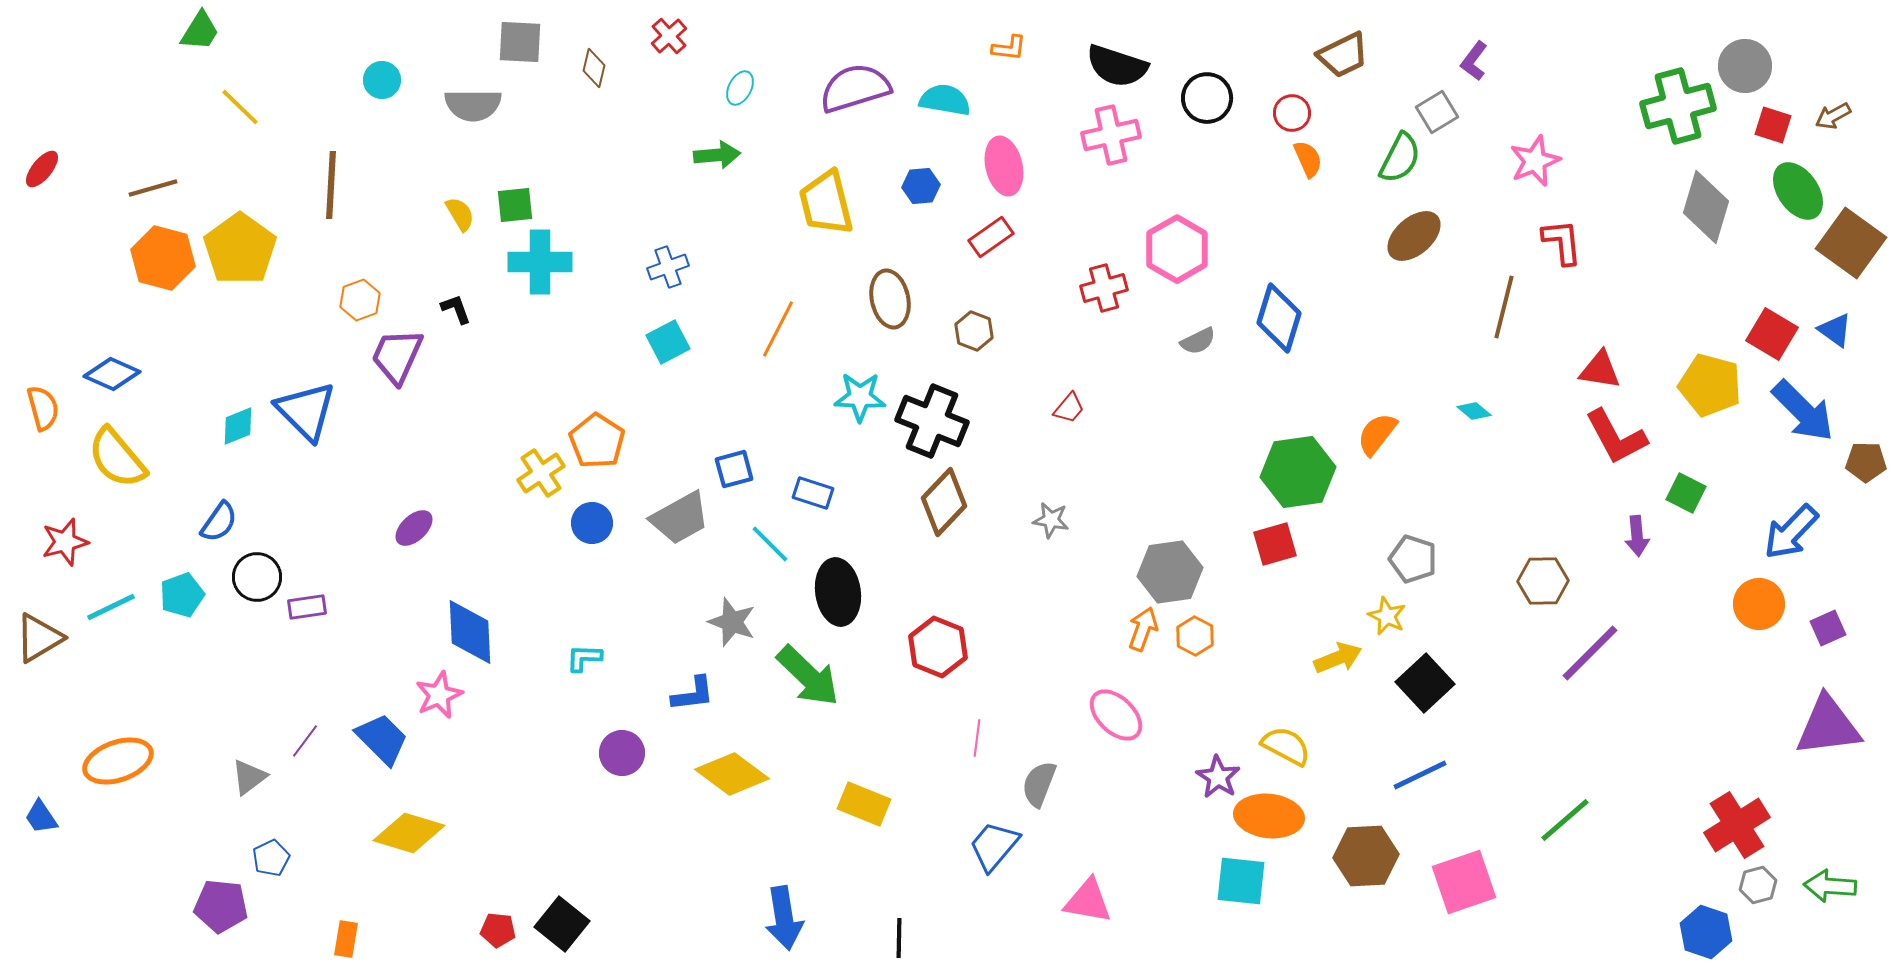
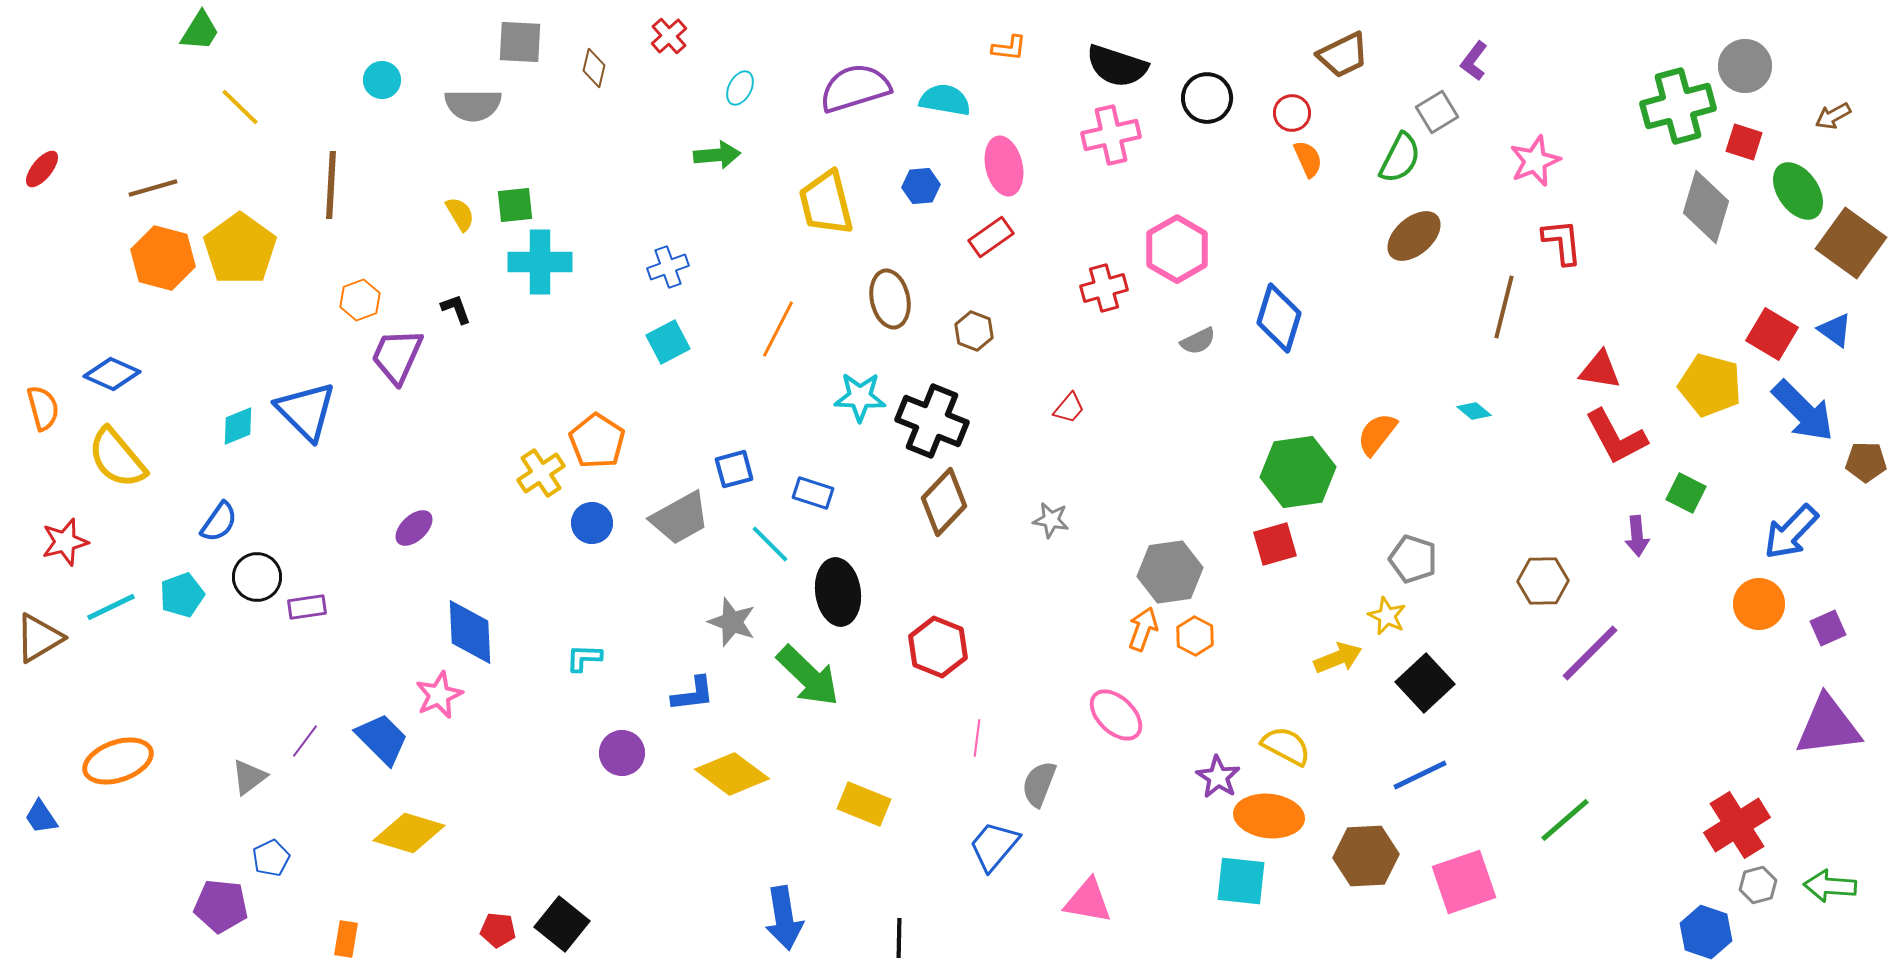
red square at (1773, 125): moved 29 px left, 17 px down
